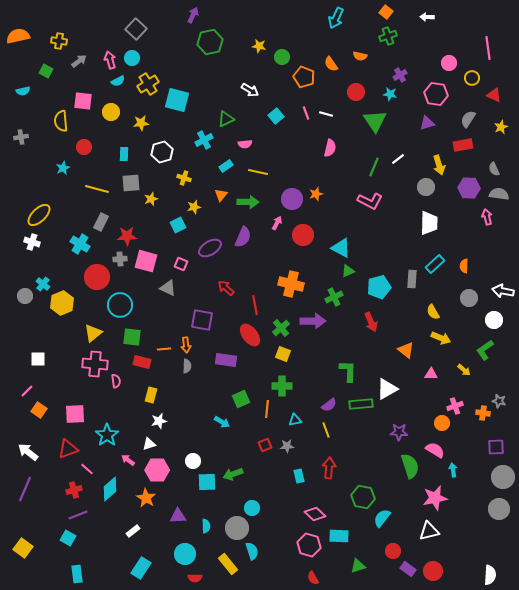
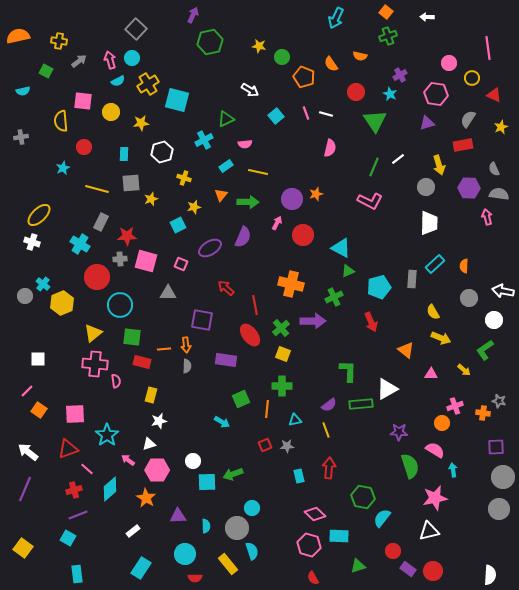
cyan star at (390, 94): rotated 16 degrees clockwise
gray triangle at (168, 288): moved 5 px down; rotated 24 degrees counterclockwise
